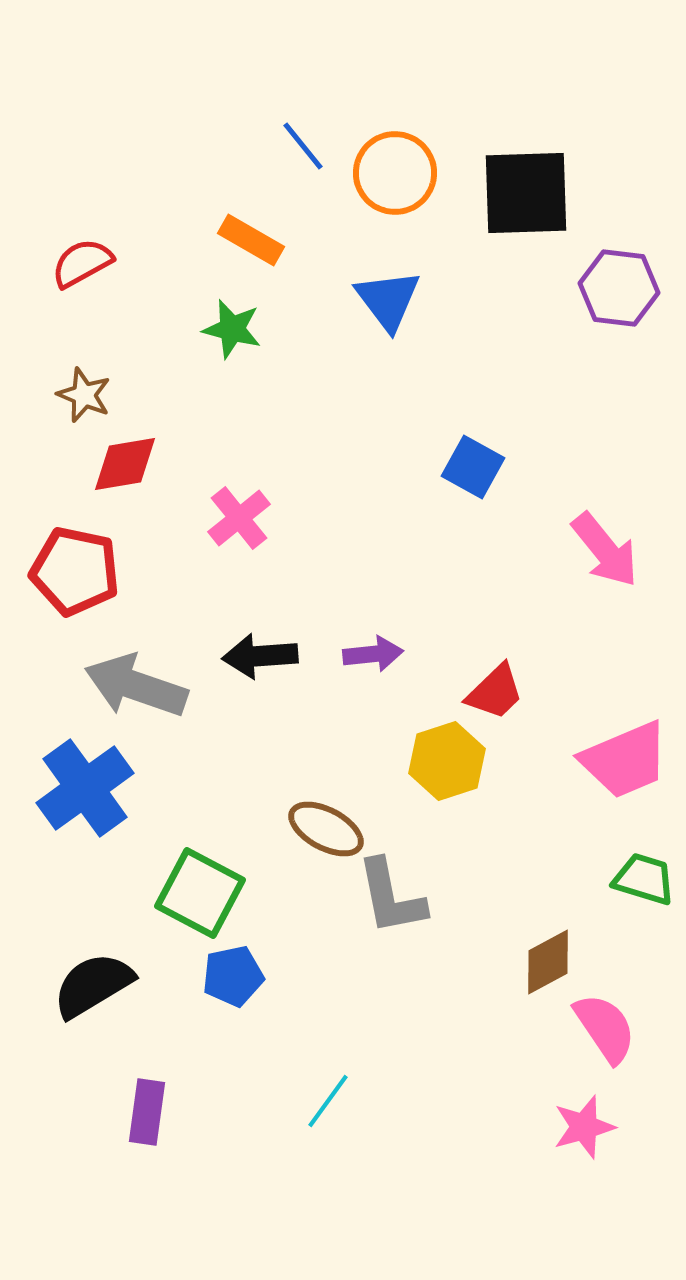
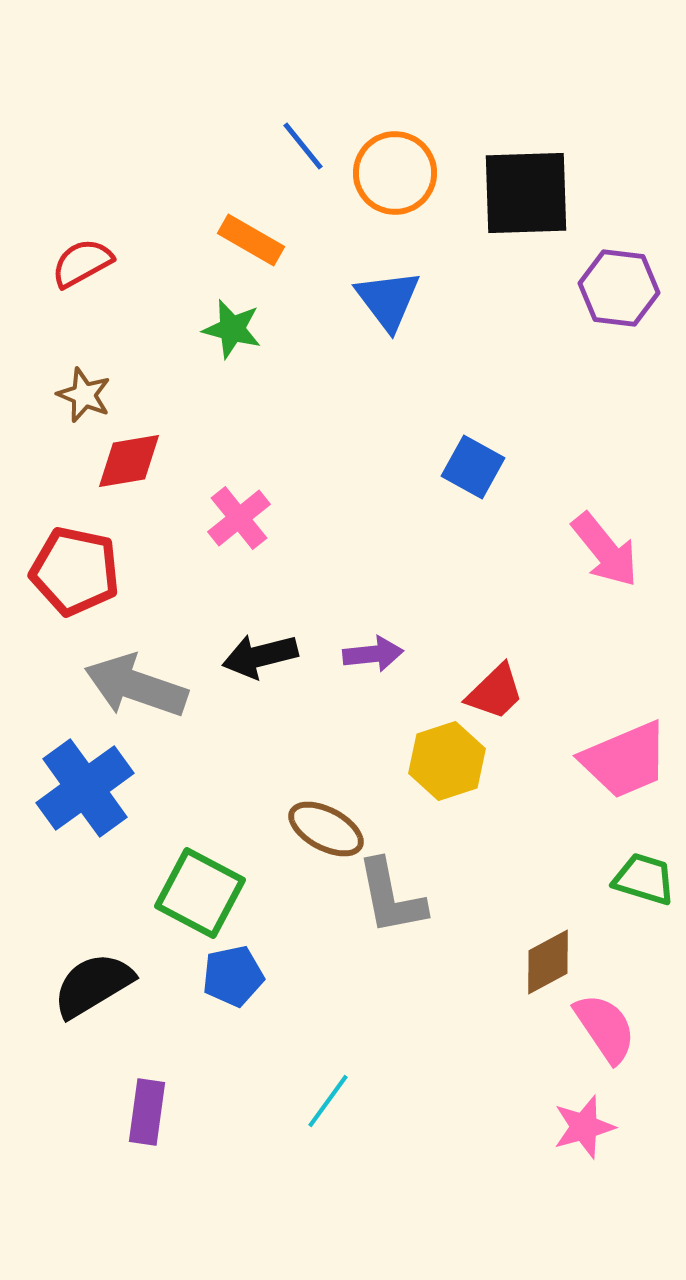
red diamond: moved 4 px right, 3 px up
black arrow: rotated 10 degrees counterclockwise
